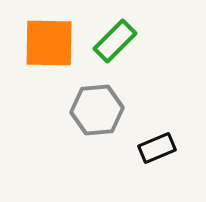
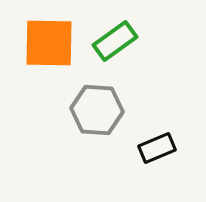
green rectangle: rotated 9 degrees clockwise
gray hexagon: rotated 9 degrees clockwise
